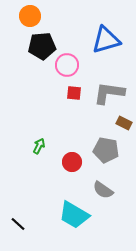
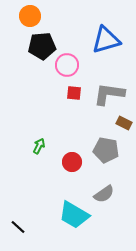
gray L-shape: moved 1 px down
gray semicircle: moved 1 px right, 4 px down; rotated 70 degrees counterclockwise
black line: moved 3 px down
